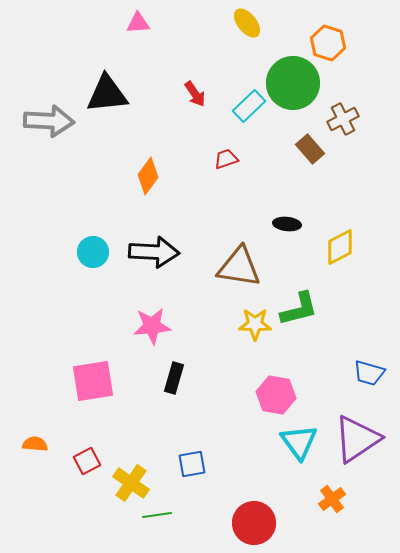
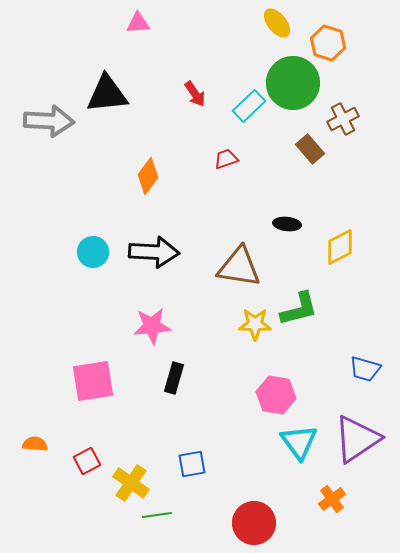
yellow ellipse: moved 30 px right
blue trapezoid: moved 4 px left, 4 px up
